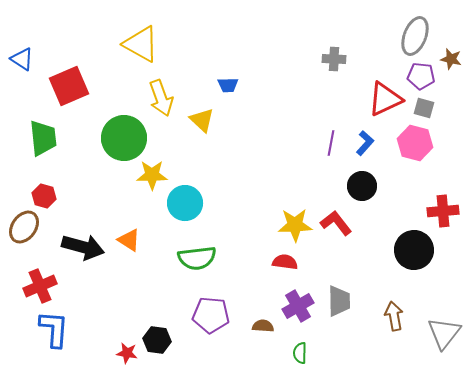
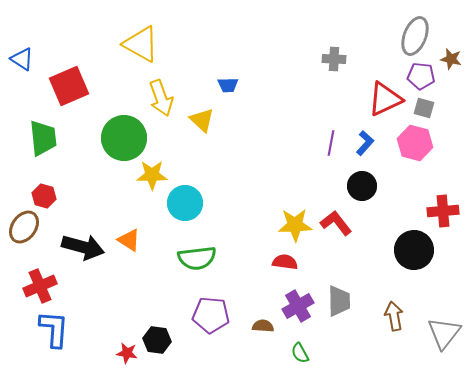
green semicircle at (300, 353): rotated 30 degrees counterclockwise
